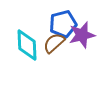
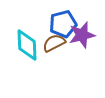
brown semicircle: rotated 15 degrees clockwise
